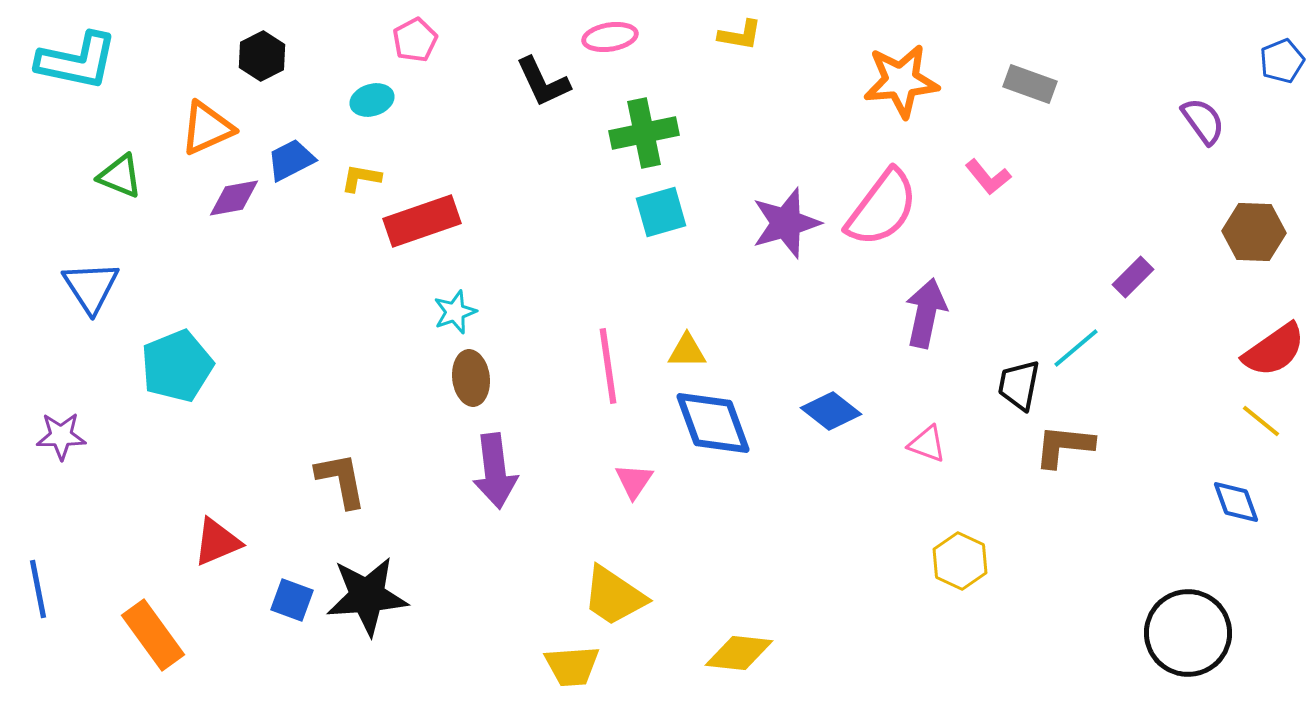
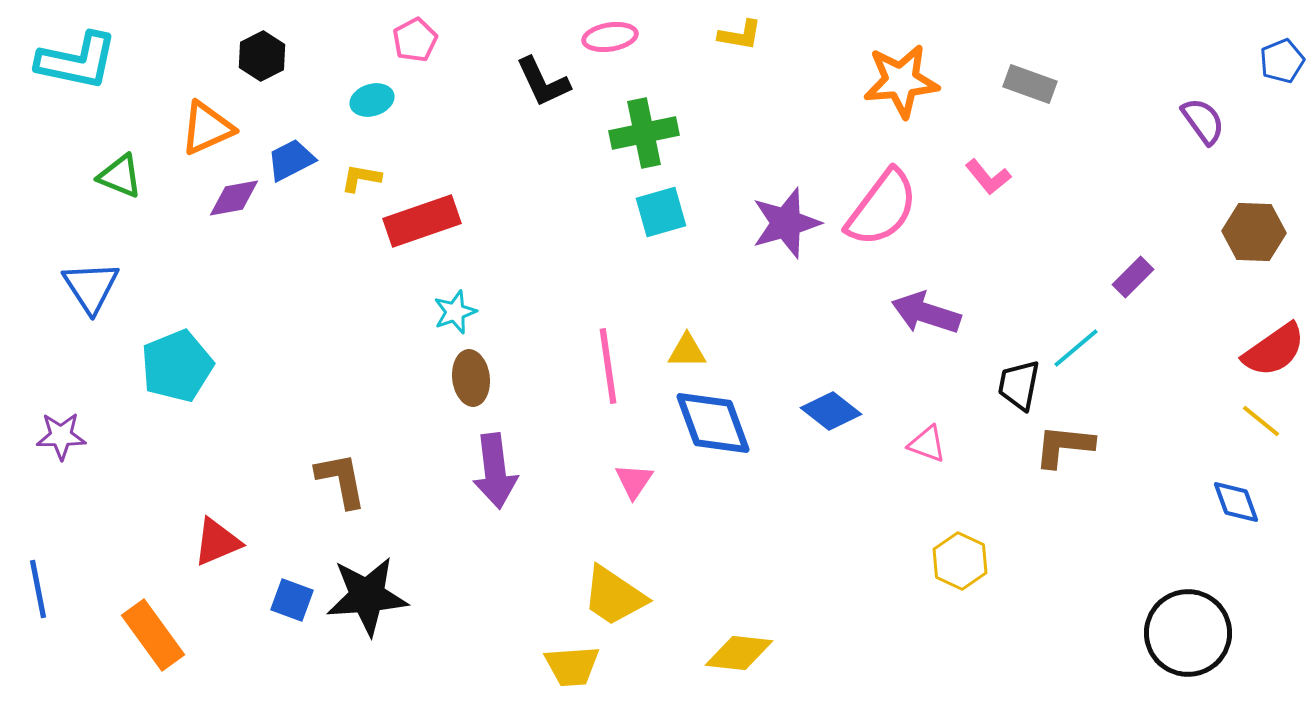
purple arrow at (926, 313): rotated 84 degrees counterclockwise
